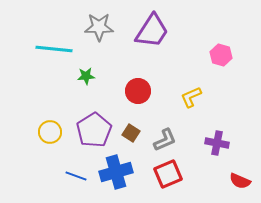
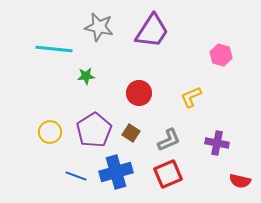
gray star: rotated 12 degrees clockwise
red circle: moved 1 px right, 2 px down
gray L-shape: moved 4 px right
red semicircle: rotated 10 degrees counterclockwise
